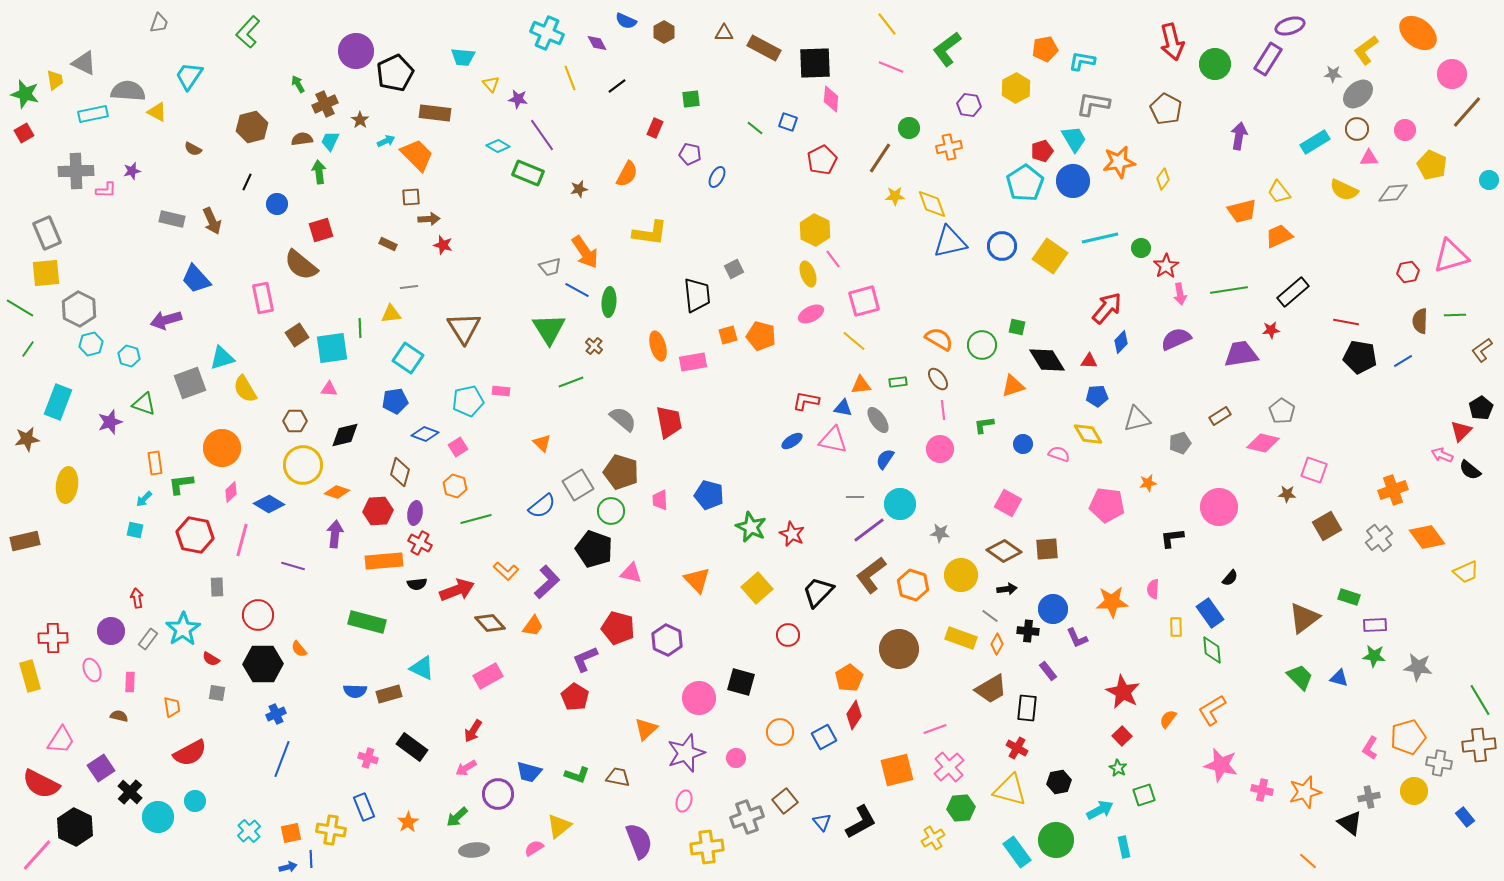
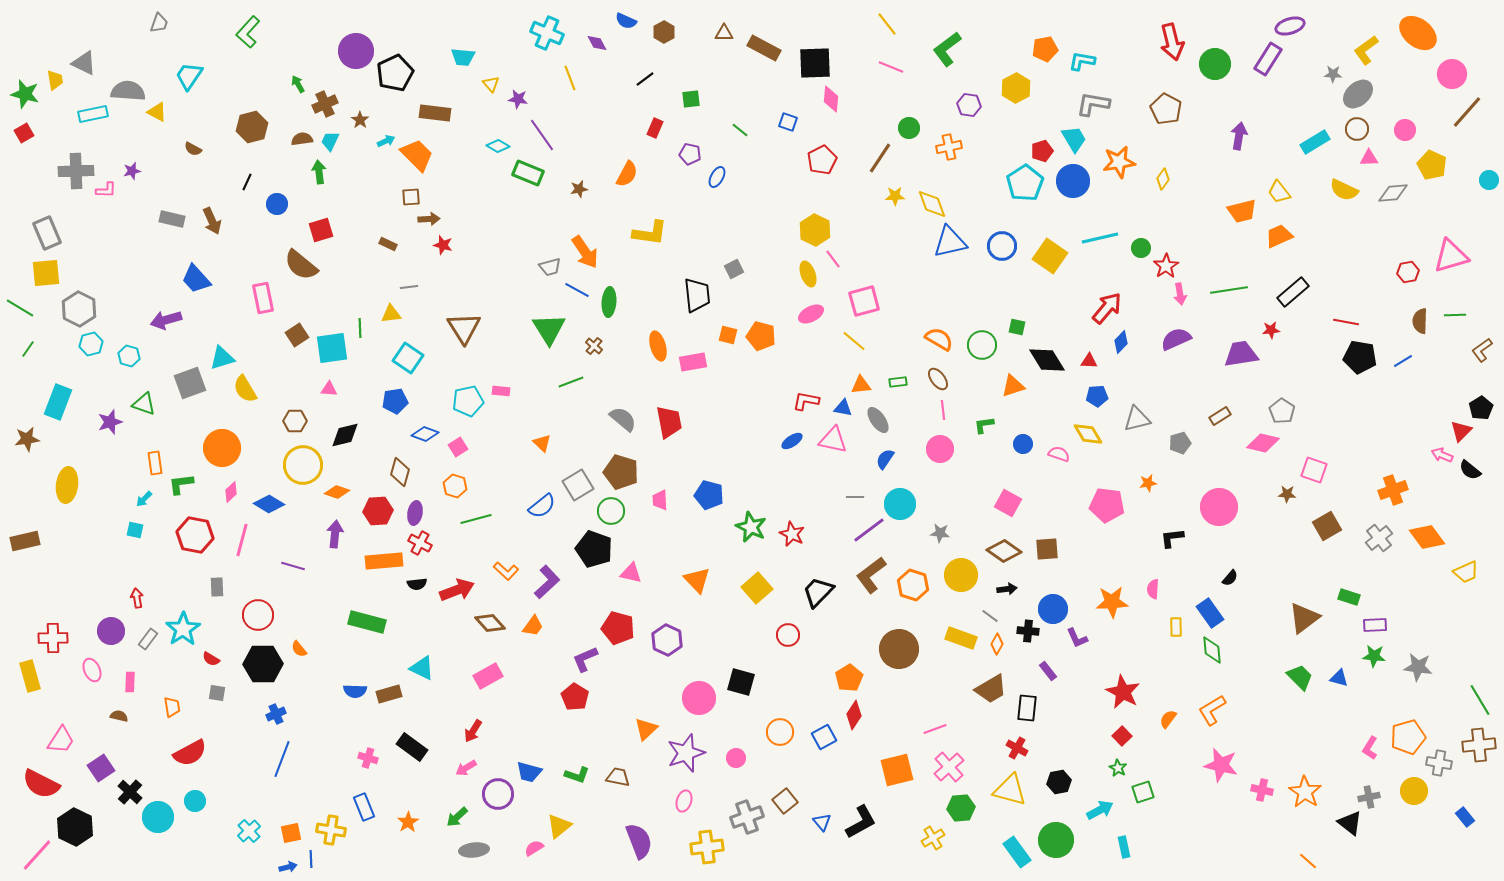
black line at (617, 86): moved 28 px right, 7 px up
green line at (755, 128): moved 15 px left, 2 px down
orange square at (728, 335): rotated 30 degrees clockwise
orange star at (1305, 792): rotated 24 degrees counterclockwise
green square at (1144, 795): moved 1 px left, 3 px up
